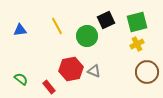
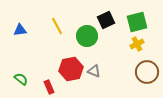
red rectangle: rotated 16 degrees clockwise
